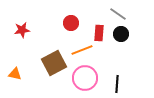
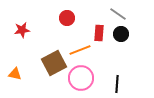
red circle: moved 4 px left, 5 px up
orange line: moved 2 px left
pink circle: moved 4 px left
